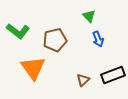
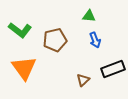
green triangle: rotated 40 degrees counterclockwise
green L-shape: moved 2 px right, 1 px up
blue arrow: moved 3 px left, 1 px down
orange triangle: moved 9 px left
black rectangle: moved 6 px up
